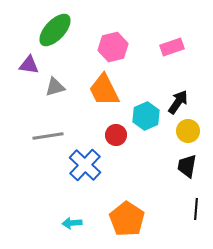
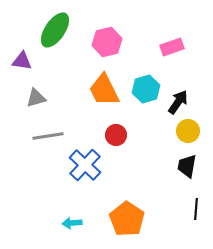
green ellipse: rotated 9 degrees counterclockwise
pink hexagon: moved 6 px left, 5 px up
purple triangle: moved 7 px left, 4 px up
gray triangle: moved 19 px left, 11 px down
cyan hexagon: moved 27 px up; rotated 8 degrees clockwise
